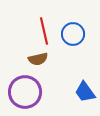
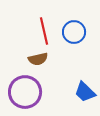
blue circle: moved 1 px right, 2 px up
blue trapezoid: rotated 10 degrees counterclockwise
